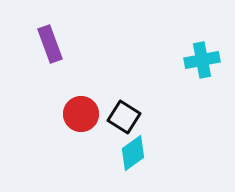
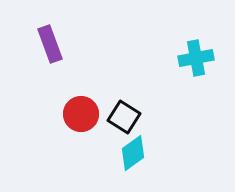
cyan cross: moved 6 px left, 2 px up
